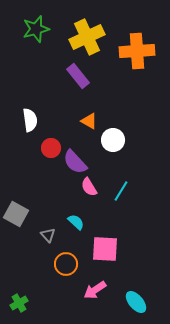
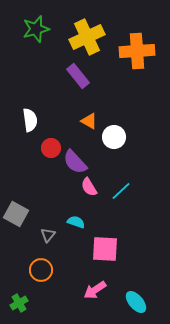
white circle: moved 1 px right, 3 px up
cyan line: rotated 15 degrees clockwise
cyan semicircle: rotated 24 degrees counterclockwise
gray triangle: rotated 21 degrees clockwise
orange circle: moved 25 px left, 6 px down
